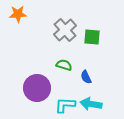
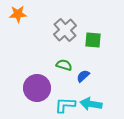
green square: moved 1 px right, 3 px down
blue semicircle: moved 3 px left, 1 px up; rotated 72 degrees clockwise
